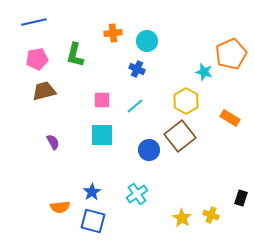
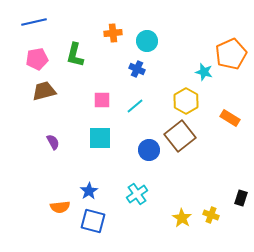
cyan square: moved 2 px left, 3 px down
blue star: moved 3 px left, 1 px up
